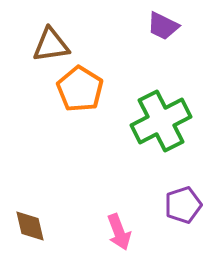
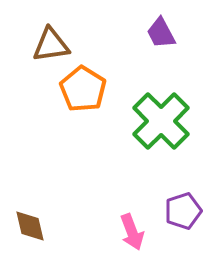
purple trapezoid: moved 2 px left, 7 px down; rotated 36 degrees clockwise
orange pentagon: moved 3 px right
green cross: rotated 18 degrees counterclockwise
purple pentagon: moved 6 px down
pink arrow: moved 13 px right
